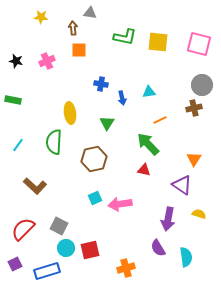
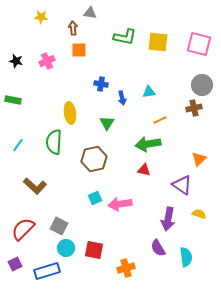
green arrow: rotated 55 degrees counterclockwise
orange triangle: moved 5 px right; rotated 14 degrees clockwise
red square: moved 4 px right; rotated 24 degrees clockwise
